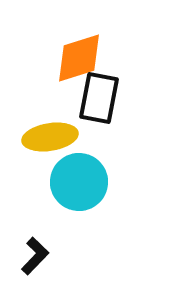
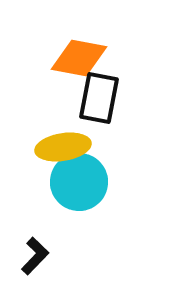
orange diamond: rotated 28 degrees clockwise
yellow ellipse: moved 13 px right, 10 px down
